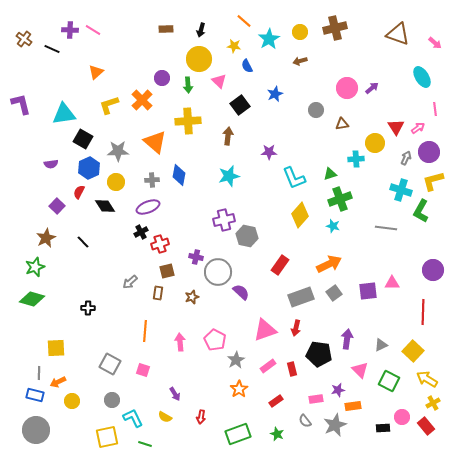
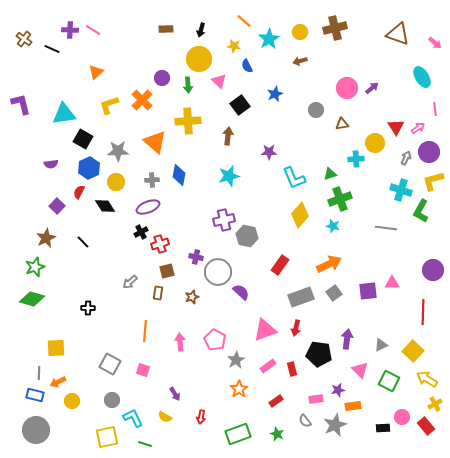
yellow cross at (433, 403): moved 2 px right, 1 px down
